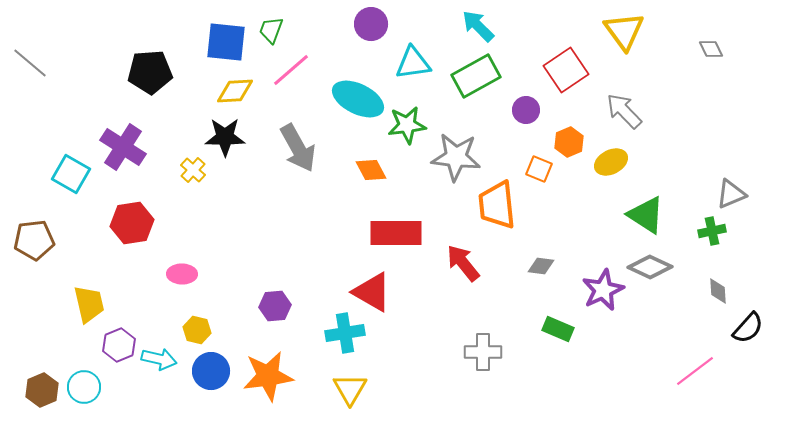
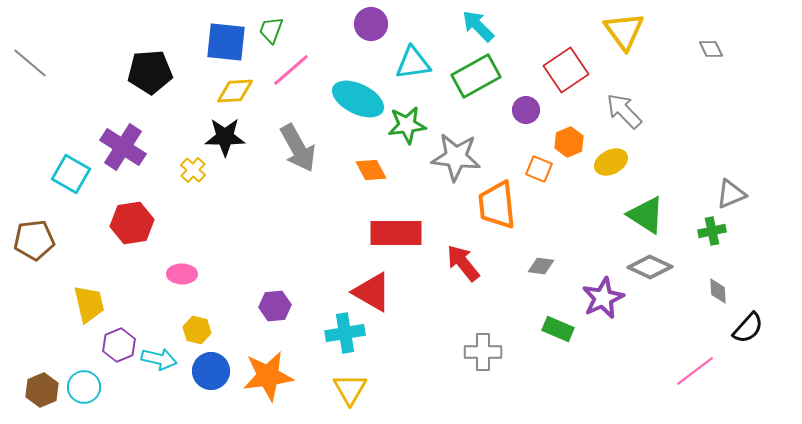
purple star at (603, 290): moved 8 px down
